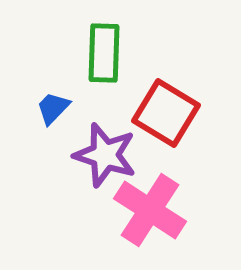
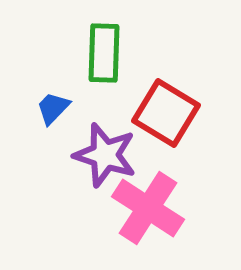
pink cross: moved 2 px left, 2 px up
